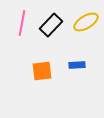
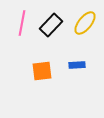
yellow ellipse: moved 1 px left, 1 px down; rotated 20 degrees counterclockwise
